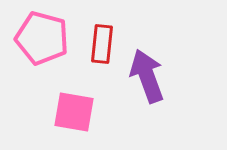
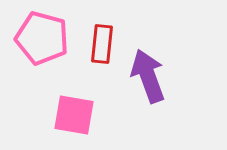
purple arrow: moved 1 px right
pink square: moved 3 px down
